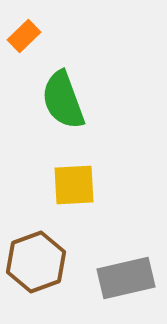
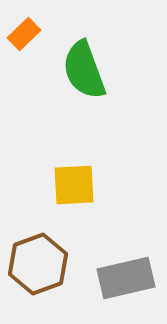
orange rectangle: moved 2 px up
green semicircle: moved 21 px right, 30 px up
brown hexagon: moved 2 px right, 2 px down
